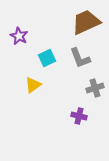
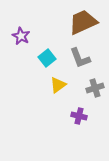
brown trapezoid: moved 3 px left
purple star: moved 2 px right
cyan square: rotated 12 degrees counterclockwise
yellow triangle: moved 25 px right
